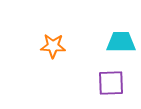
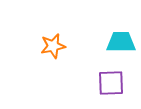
orange star: rotated 15 degrees counterclockwise
